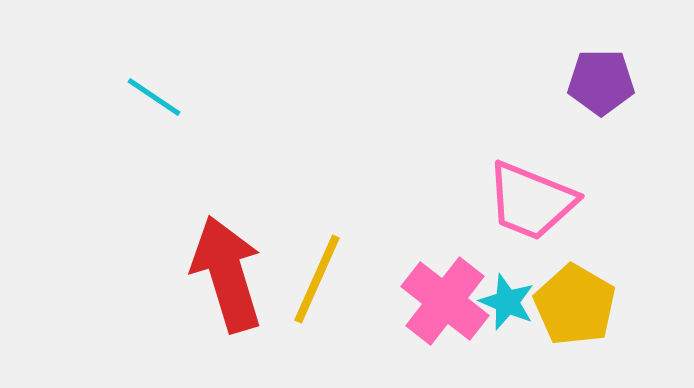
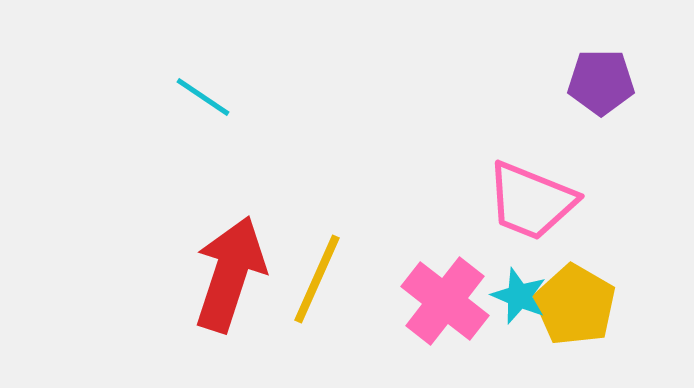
cyan line: moved 49 px right
red arrow: moved 3 px right; rotated 35 degrees clockwise
cyan star: moved 12 px right, 6 px up
